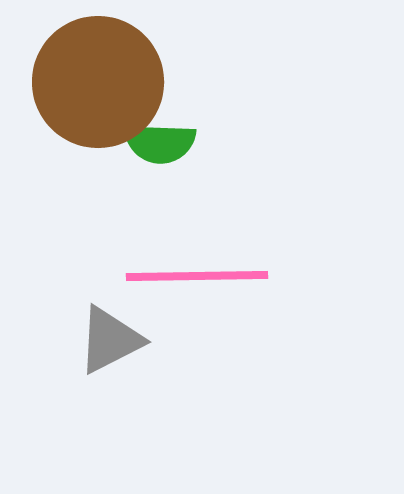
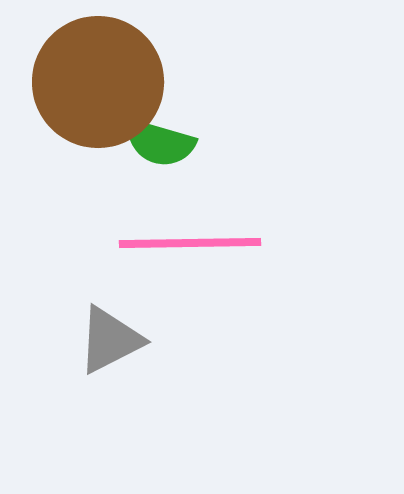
green semicircle: rotated 14 degrees clockwise
pink line: moved 7 px left, 33 px up
